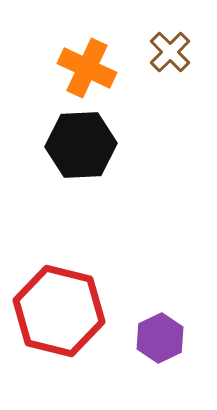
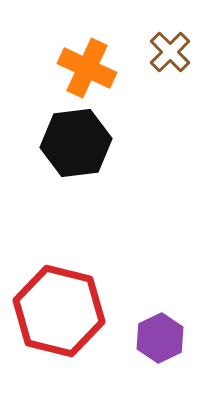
black hexagon: moved 5 px left, 2 px up; rotated 4 degrees counterclockwise
